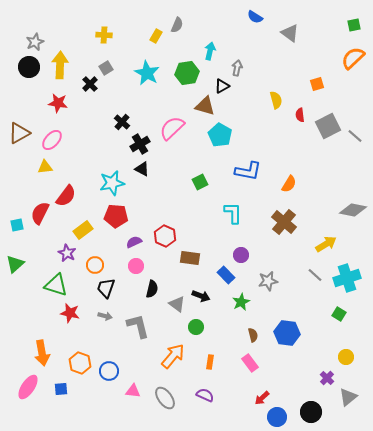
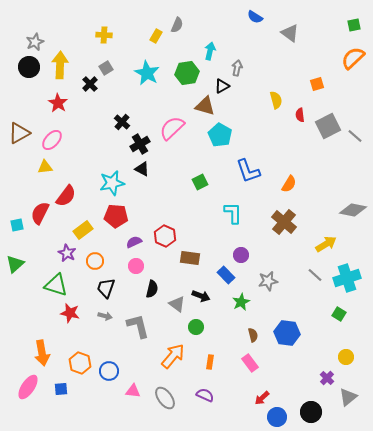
red star at (58, 103): rotated 24 degrees clockwise
blue L-shape at (248, 171): rotated 60 degrees clockwise
orange circle at (95, 265): moved 4 px up
